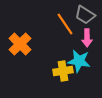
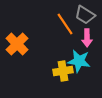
orange cross: moved 3 px left
